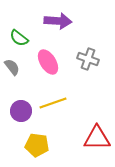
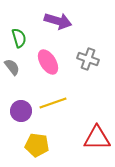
purple arrow: rotated 12 degrees clockwise
green semicircle: rotated 144 degrees counterclockwise
